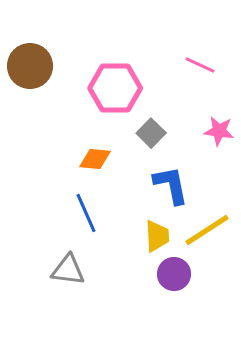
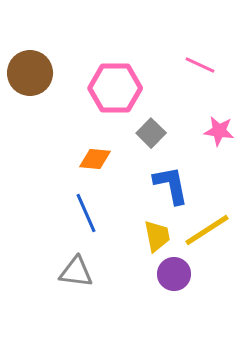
brown circle: moved 7 px down
yellow trapezoid: rotated 8 degrees counterclockwise
gray triangle: moved 8 px right, 2 px down
